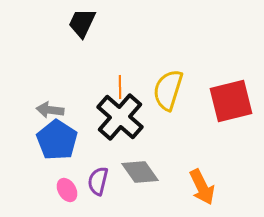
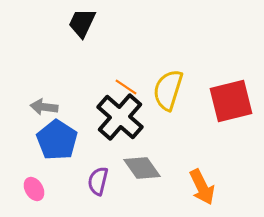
orange line: moved 6 px right; rotated 55 degrees counterclockwise
gray arrow: moved 6 px left, 3 px up
gray diamond: moved 2 px right, 4 px up
pink ellipse: moved 33 px left, 1 px up
